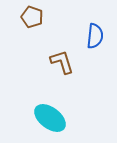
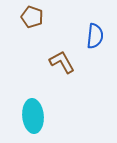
brown L-shape: rotated 12 degrees counterclockwise
cyan ellipse: moved 17 px left, 2 px up; rotated 48 degrees clockwise
